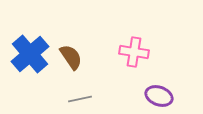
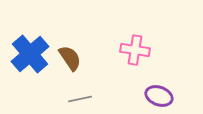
pink cross: moved 1 px right, 2 px up
brown semicircle: moved 1 px left, 1 px down
